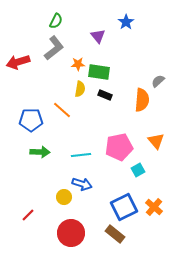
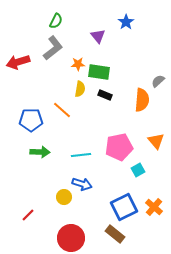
gray L-shape: moved 1 px left
red circle: moved 5 px down
